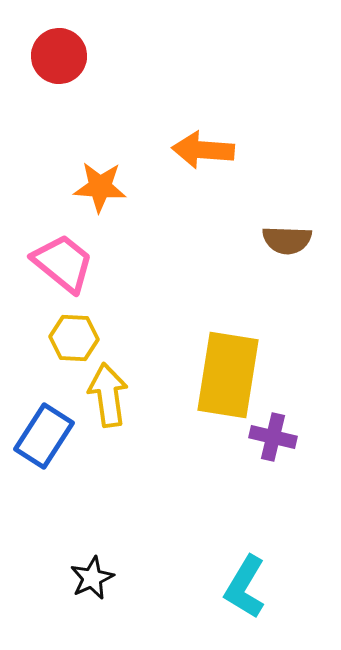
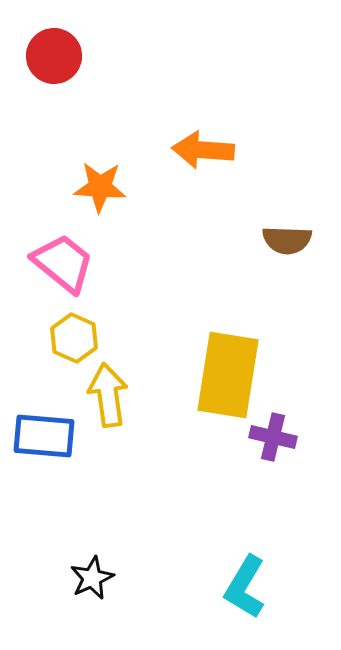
red circle: moved 5 px left
yellow hexagon: rotated 21 degrees clockwise
blue rectangle: rotated 62 degrees clockwise
